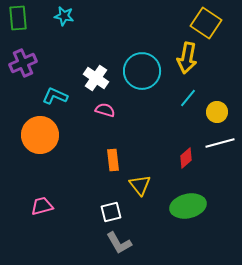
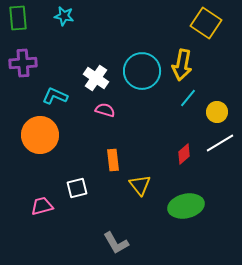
yellow arrow: moved 5 px left, 7 px down
purple cross: rotated 20 degrees clockwise
white line: rotated 16 degrees counterclockwise
red diamond: moved 2 px left, 4 px up
green ellipse: moved 2 px left
white square: moved 34 px left, 24 px up
gray L-shape: moved 3 px left
